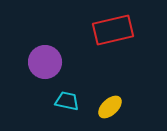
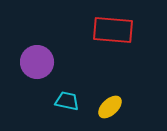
red rectangle: rotated 18 degrees clockwise
purple circle: moved 8 px left
